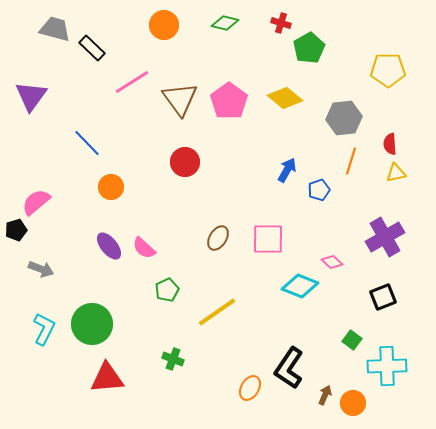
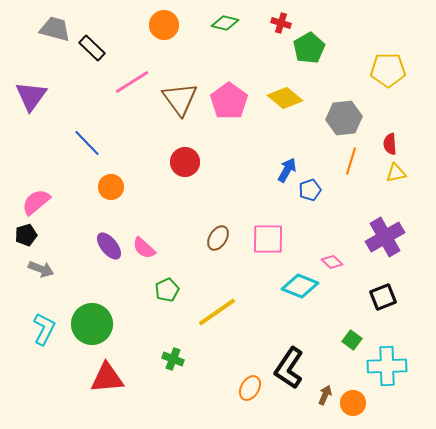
blue pentagon at (319, 190): moved 9 px left
black pentagon at (16, 230): moved 10 px right, 5 px down
